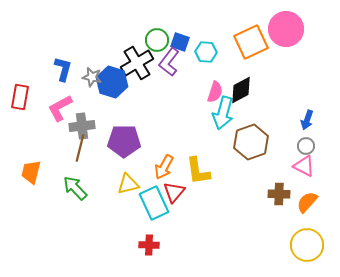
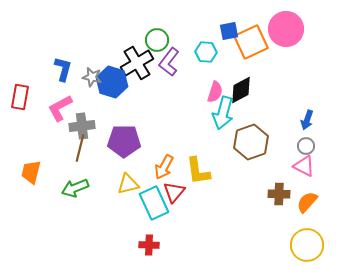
blue square: moved 49 px right, 11 px up; rotated 30 degrees counterclockwise
green arrow: rotated 68 degrees counterclockwise
